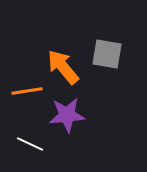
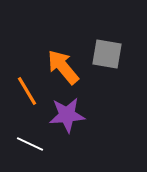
orange line: rotated 68 degrees clockwise
